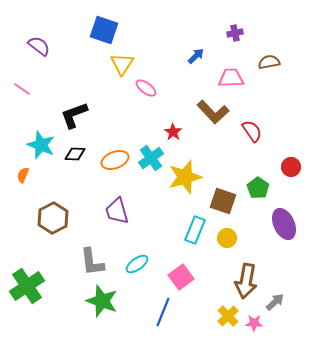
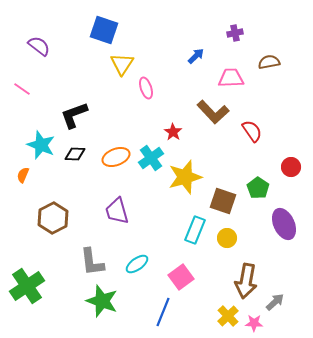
pink ellipse: rotated 35 degrees clockwise
orange ellipse: moved 1 px right, 3 px up
